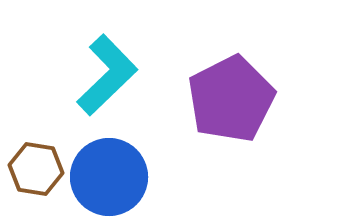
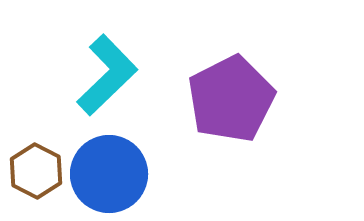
brown hexagon: moved 2 px down; rotated 18 degrees clockwise
blue circle: moved 3 px up
